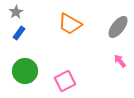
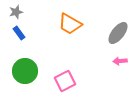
gray star: rotated 16 degrees clockwise
gray ellipse: moved 6 px down
blue rectangle: rotated 72 degrees counterclockwise
pink arrow: rotated 56 degrees counterclockwise
